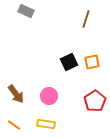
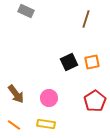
pink circle: moved 2 px down
